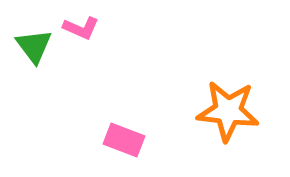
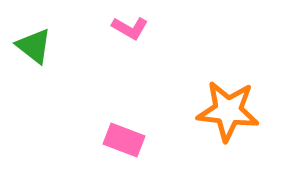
pink L-shape: moved 49 px right; rotated 6 degrees clockwise
green triangle: rotated 15 degrees counterclockwise
